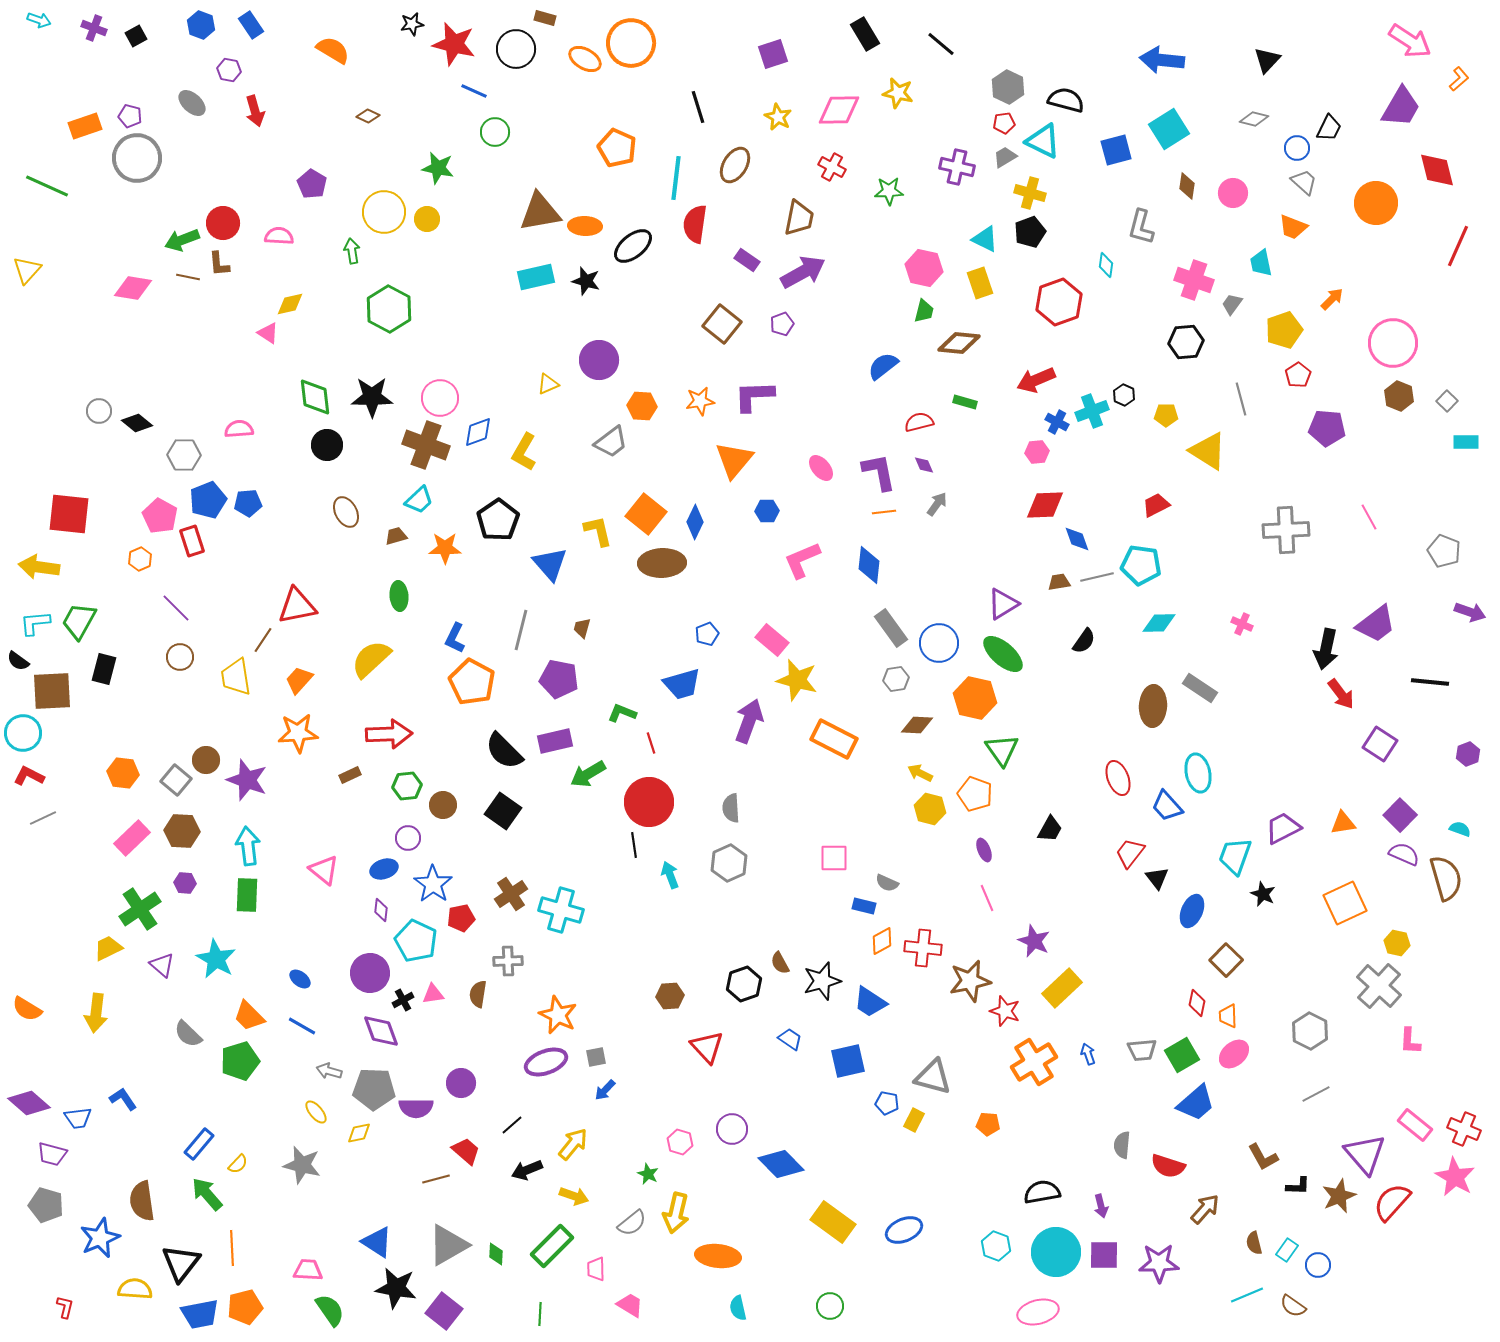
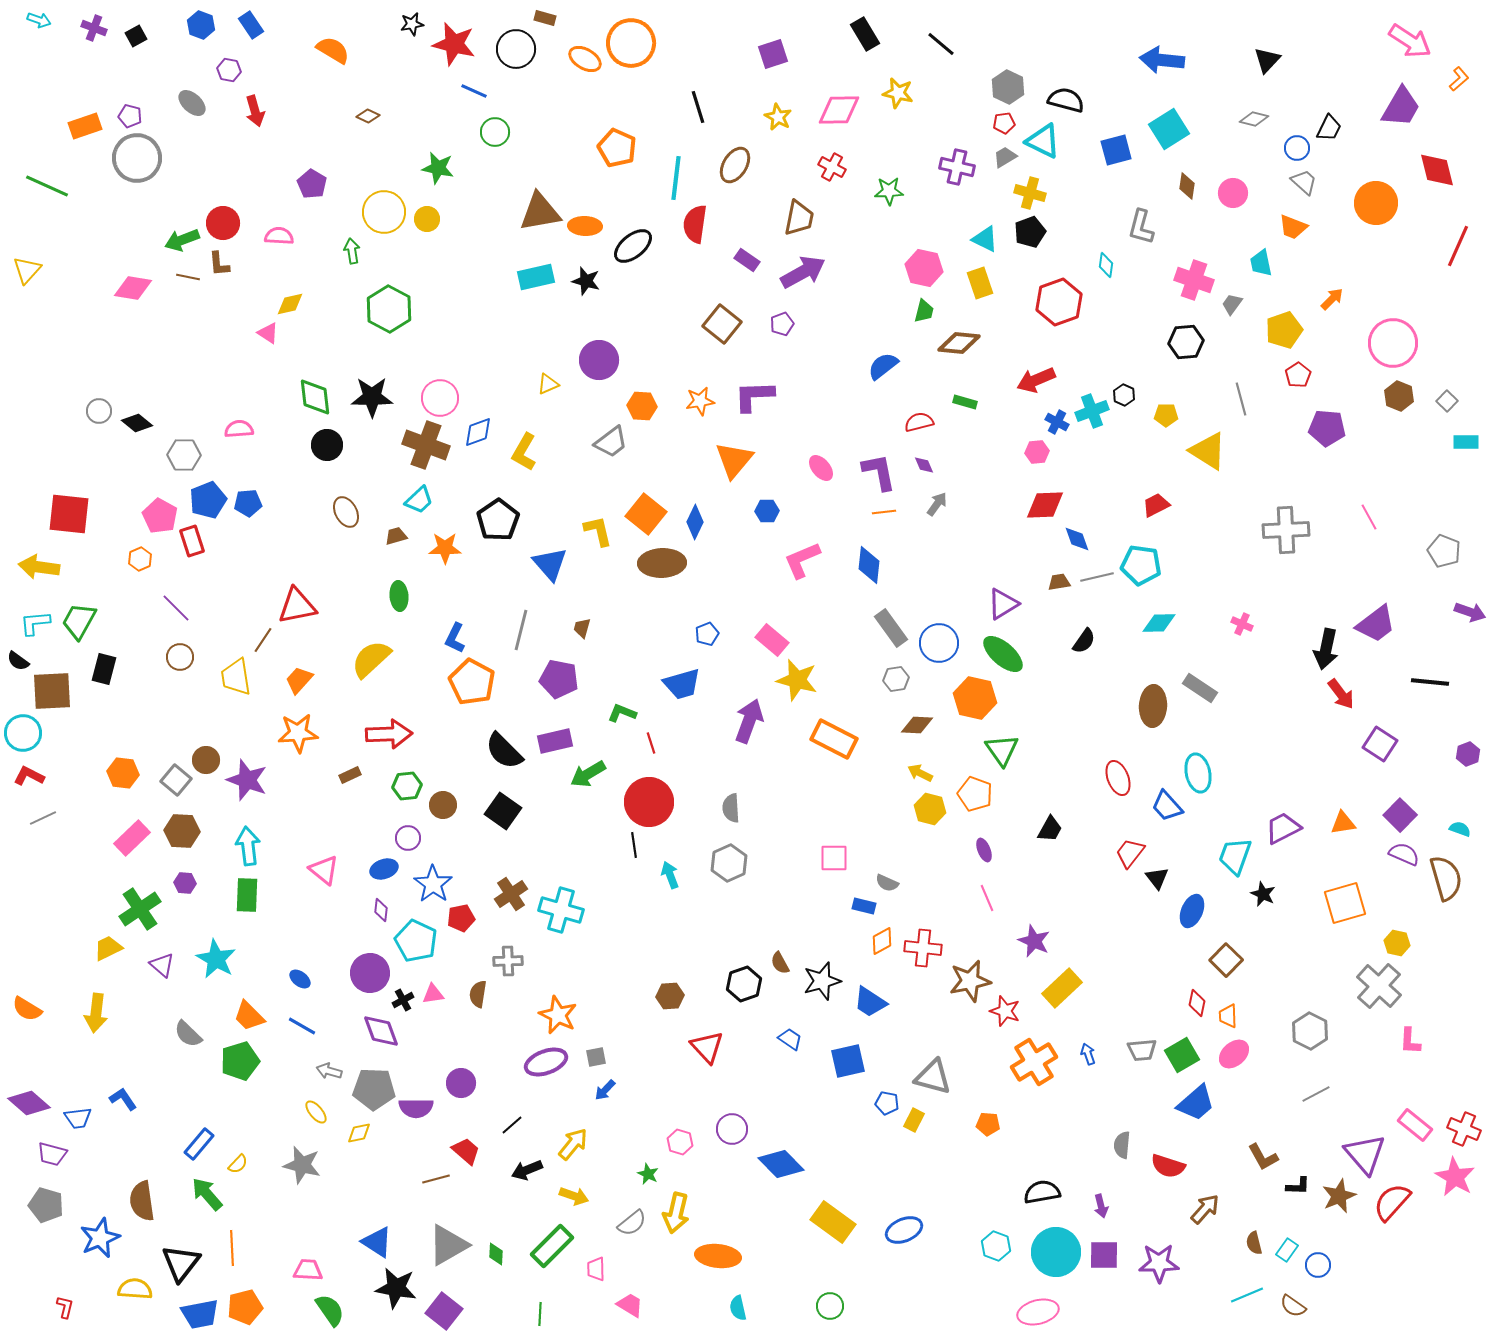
orange square at (1345, 903): rotated 9 degrees clockwise
